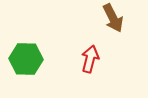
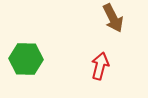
red arrow: moved 10 px right, 7 px down
